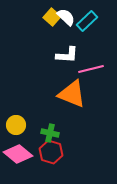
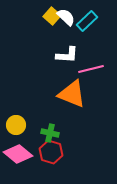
yellow square: moved 1 px up
